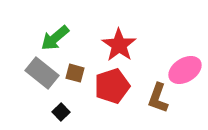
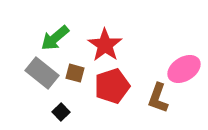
red star: moved 14 px left
pink ellipse: moved 1 px left, 1 px up
